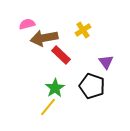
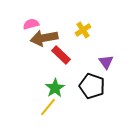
pink semicircle: moved 4 px right
